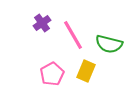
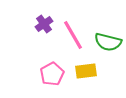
purple cross: moved 2 px right, 1 px down
green semicircle: moved 1 px left, 2 px up
yellow rectangle: rotated 60 degrees clockwise
